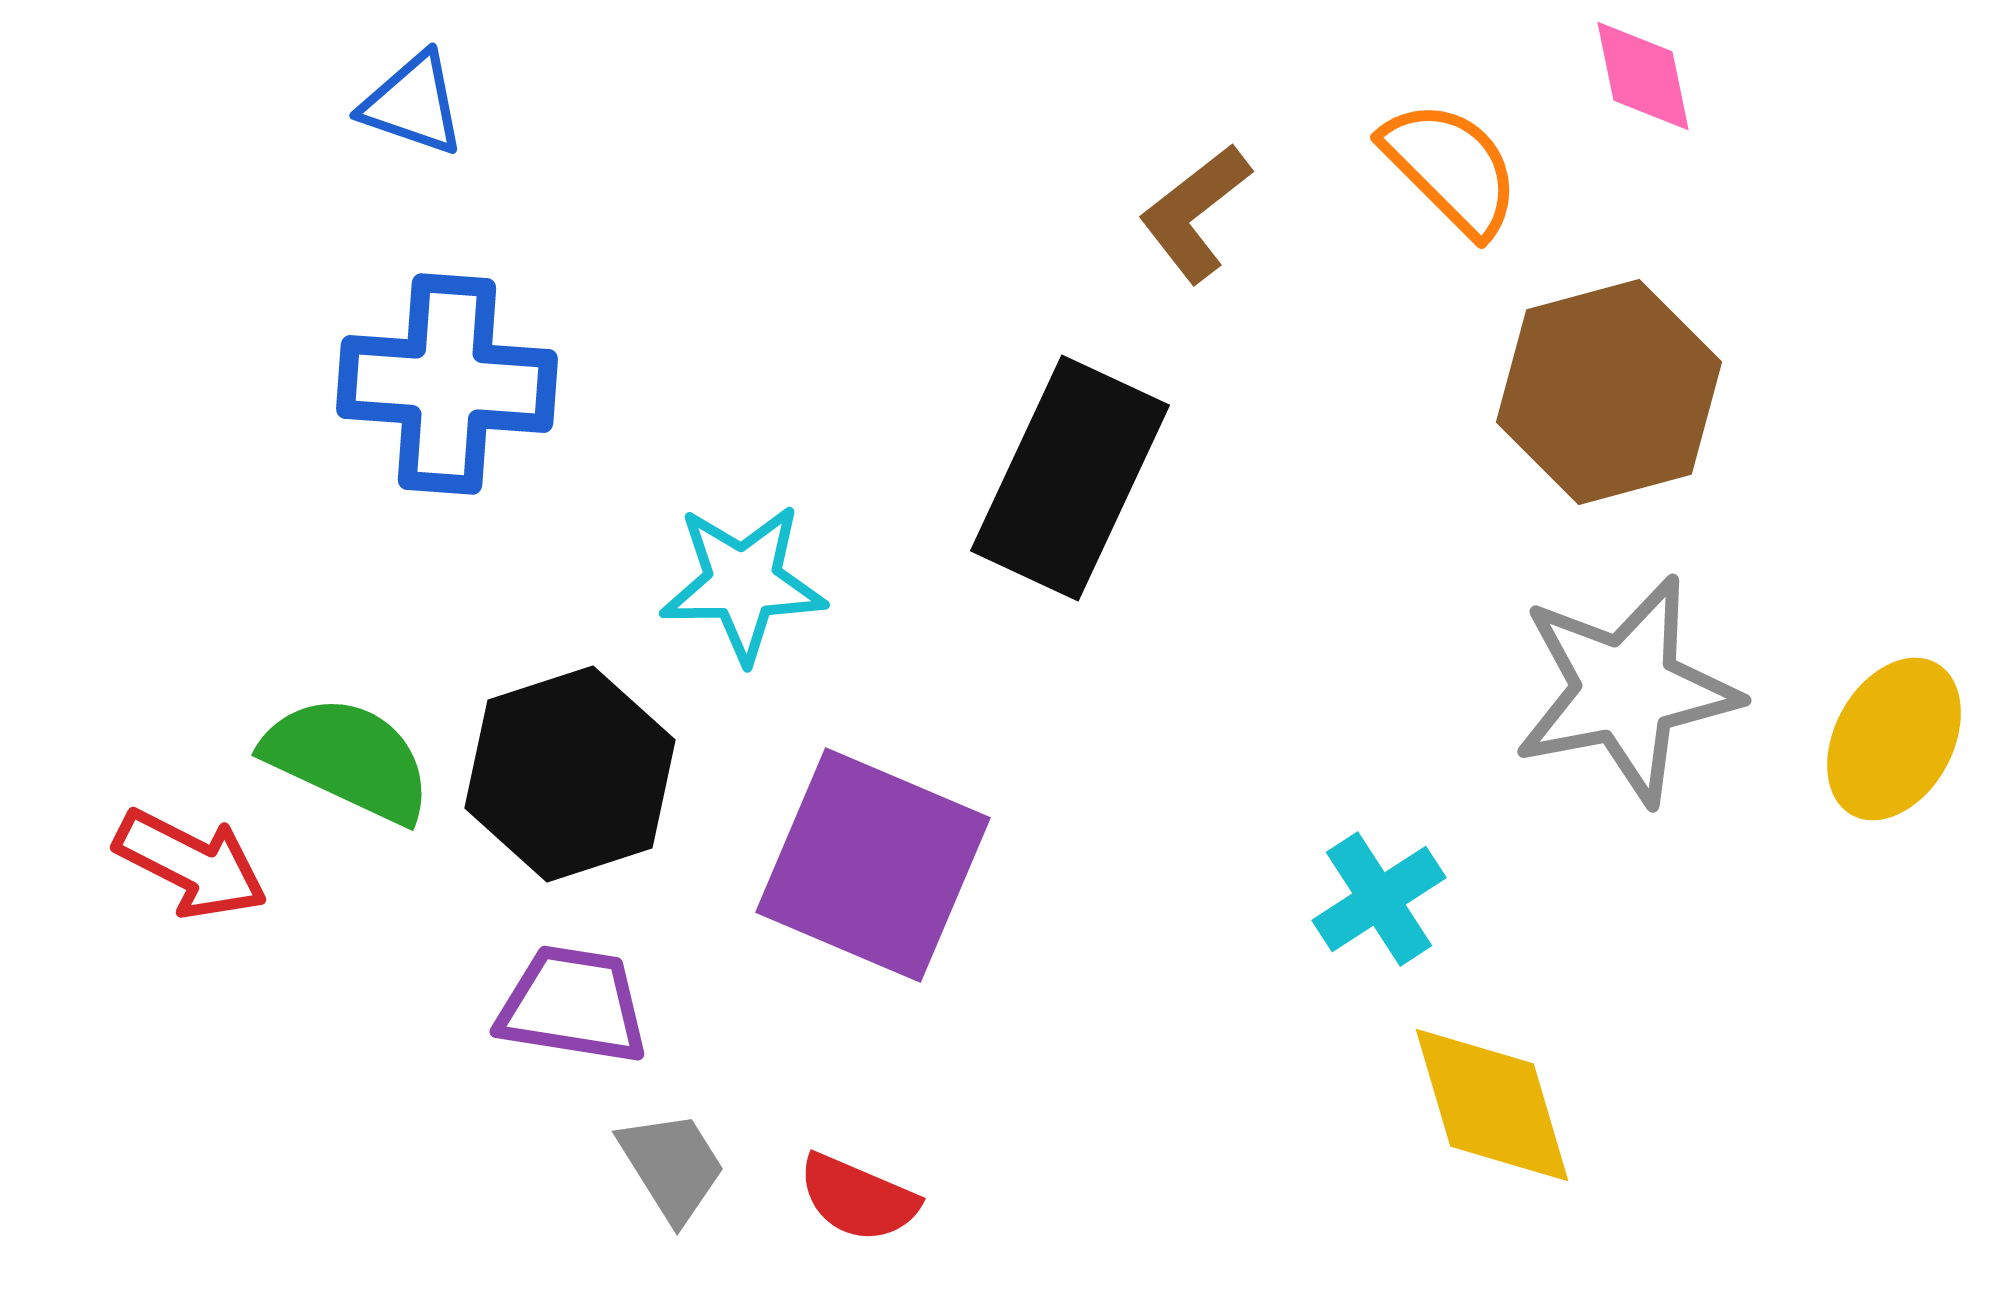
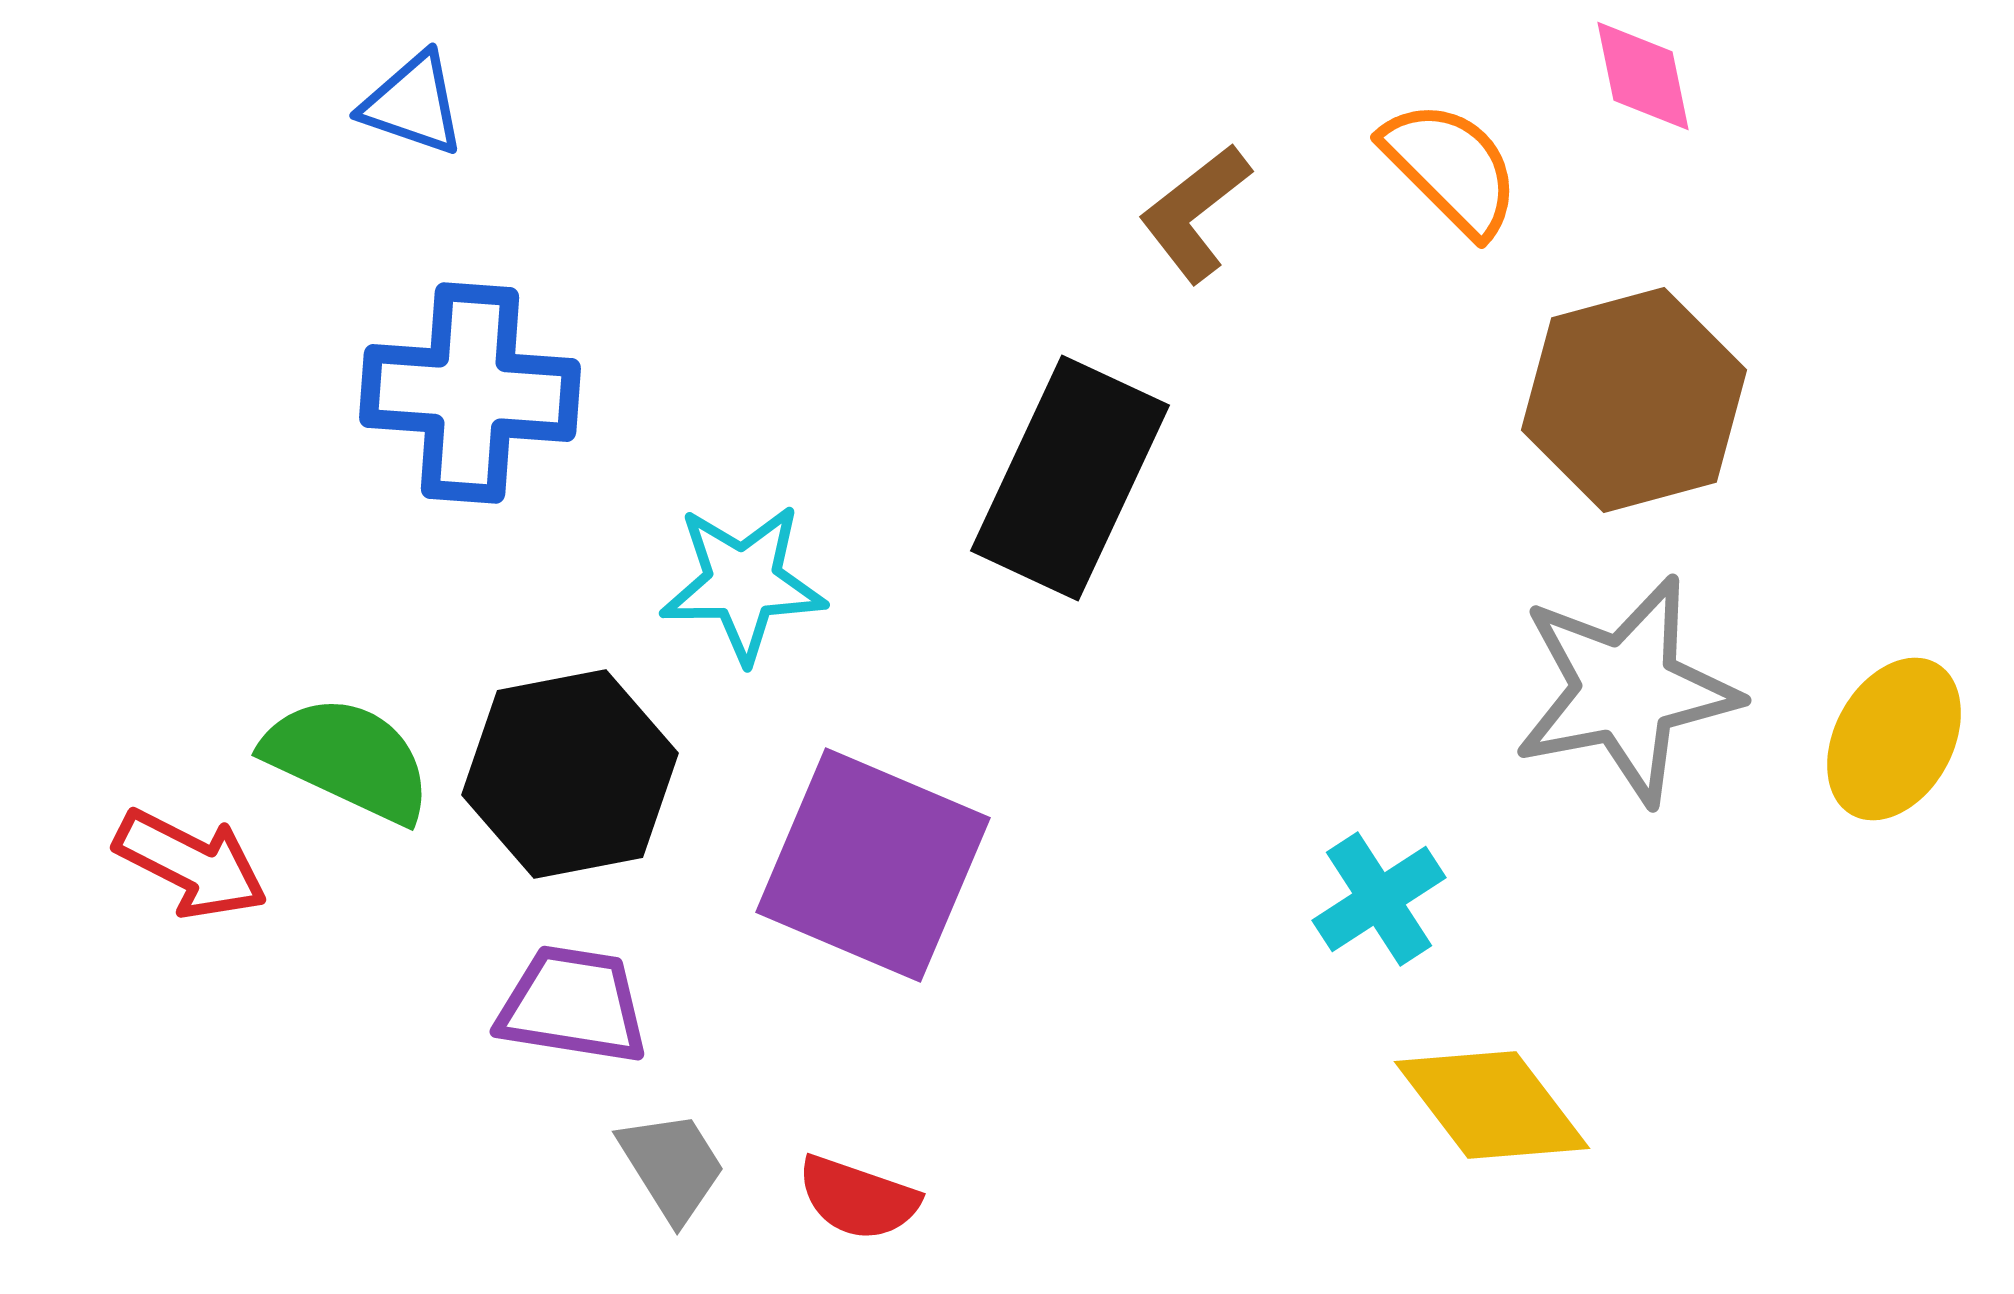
blue cross: moved 23 px right, 9 px down
brown hexagon: moved 25 px right, 8 px down
black hexagon: rotated 7 degrees clockwise
yellow diamond: rotated 21 degrees counterclockwise
red semicircle: rotated 4 degrees counterclockwise
